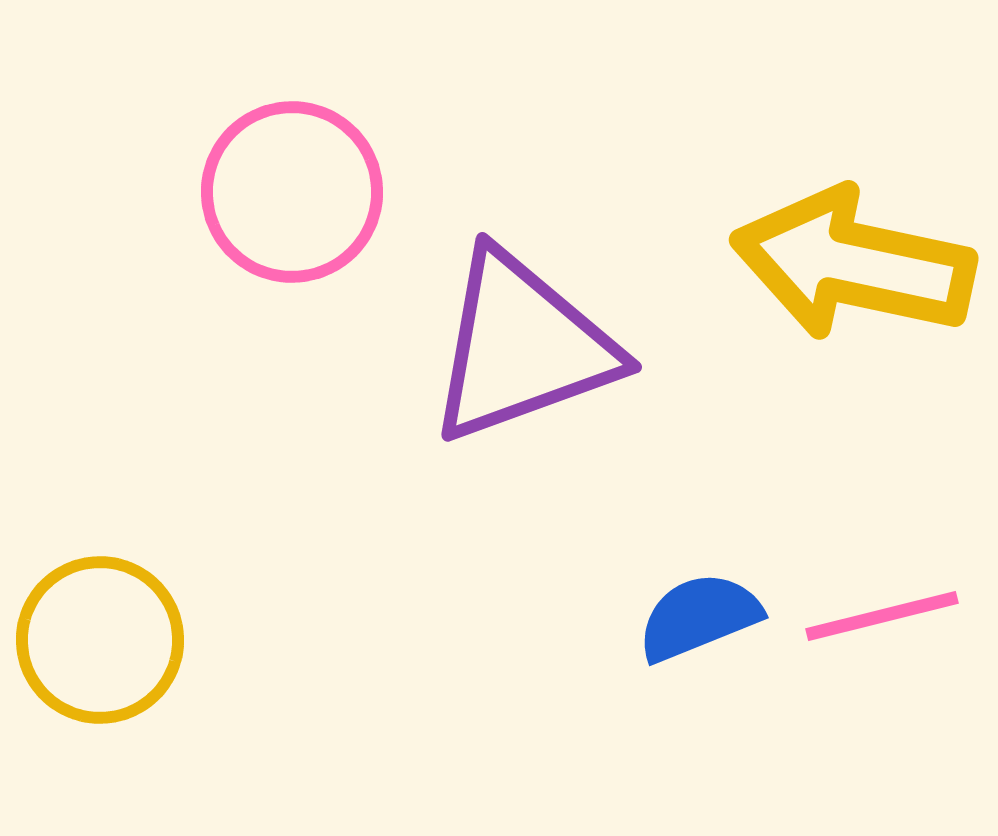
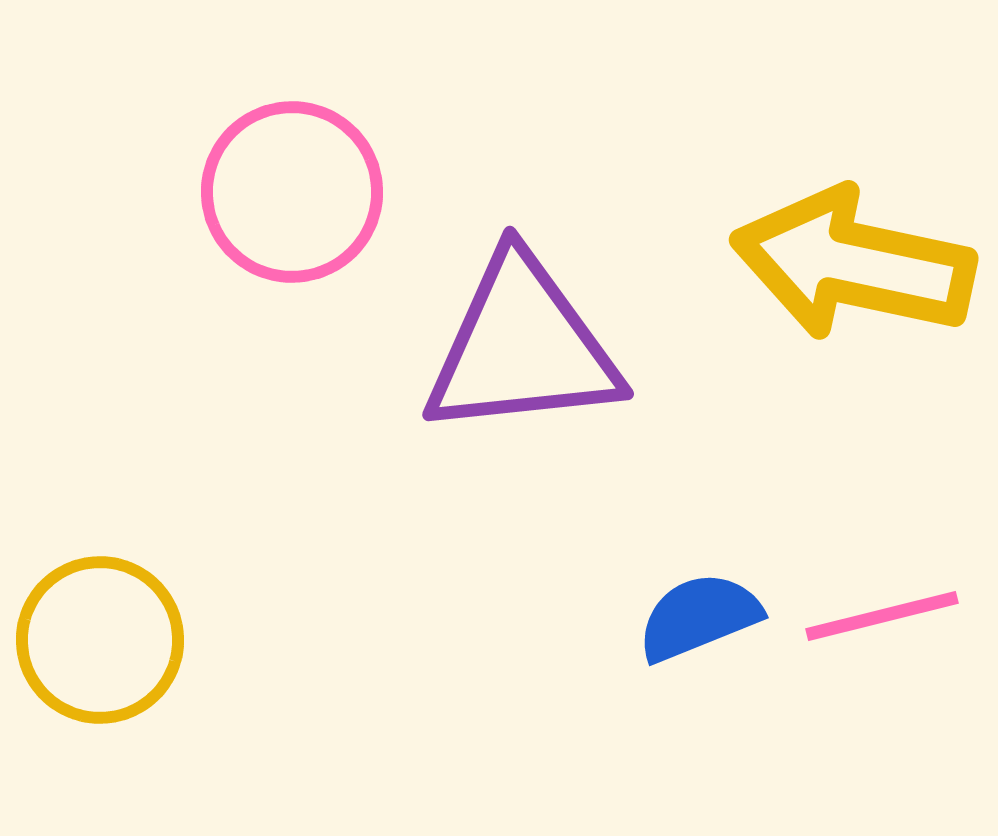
purple triangle: rotated 14 degrees clockwise
